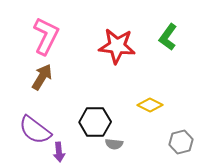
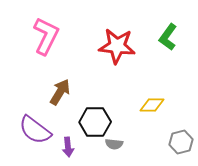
brown arrow: moved 18 px right, 15 px down
yellow diamond: moved 2 px right; rotated 25 degrees counterclockwise
purple arrow: moved 9 px right, 5 px up
